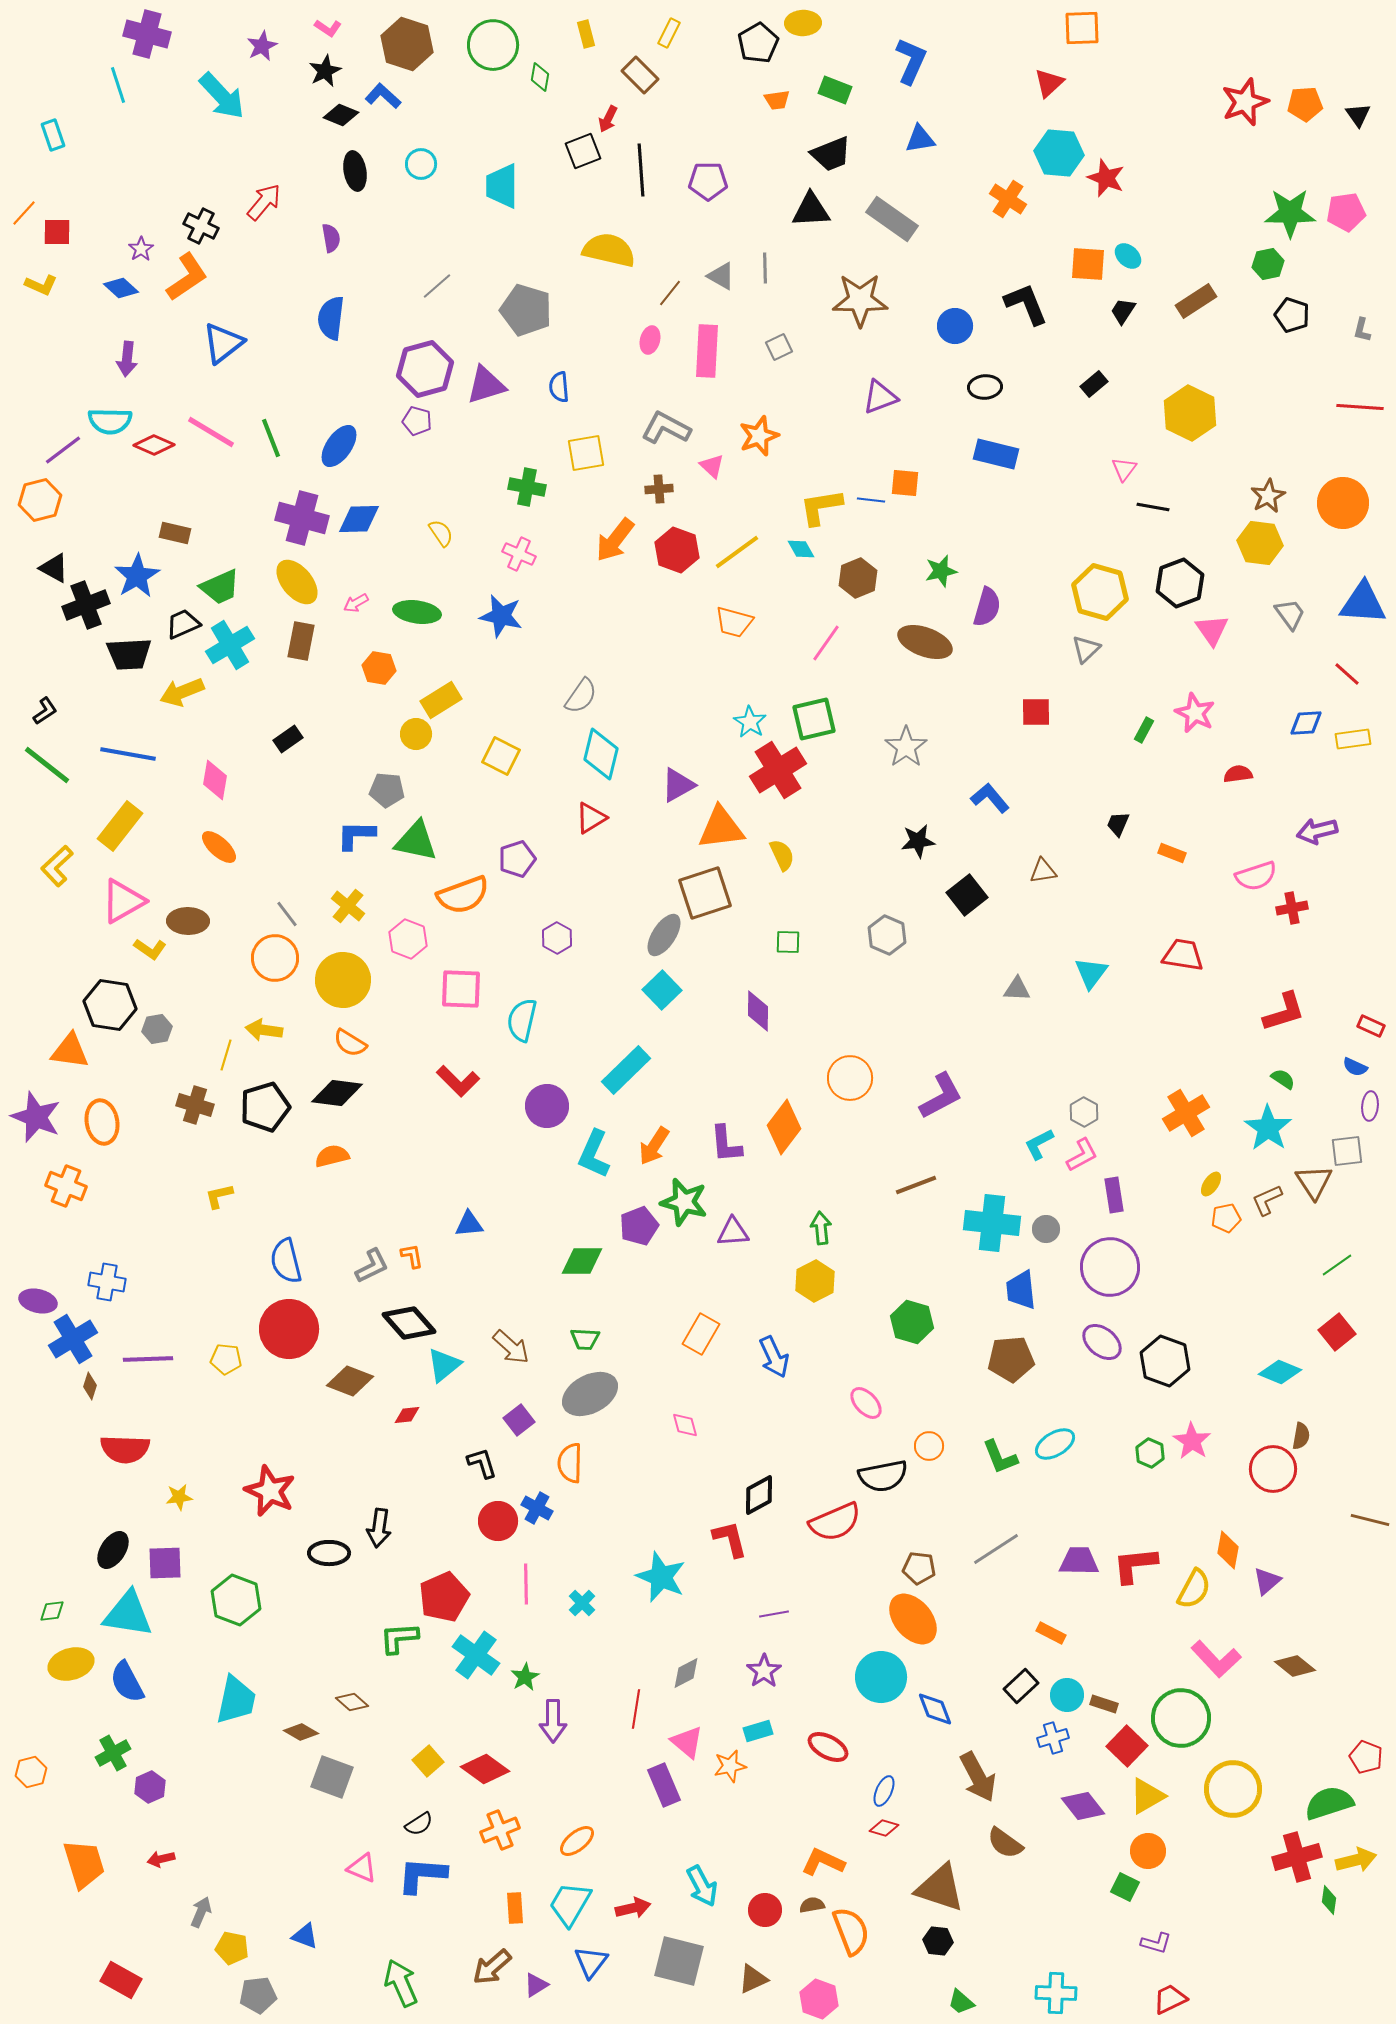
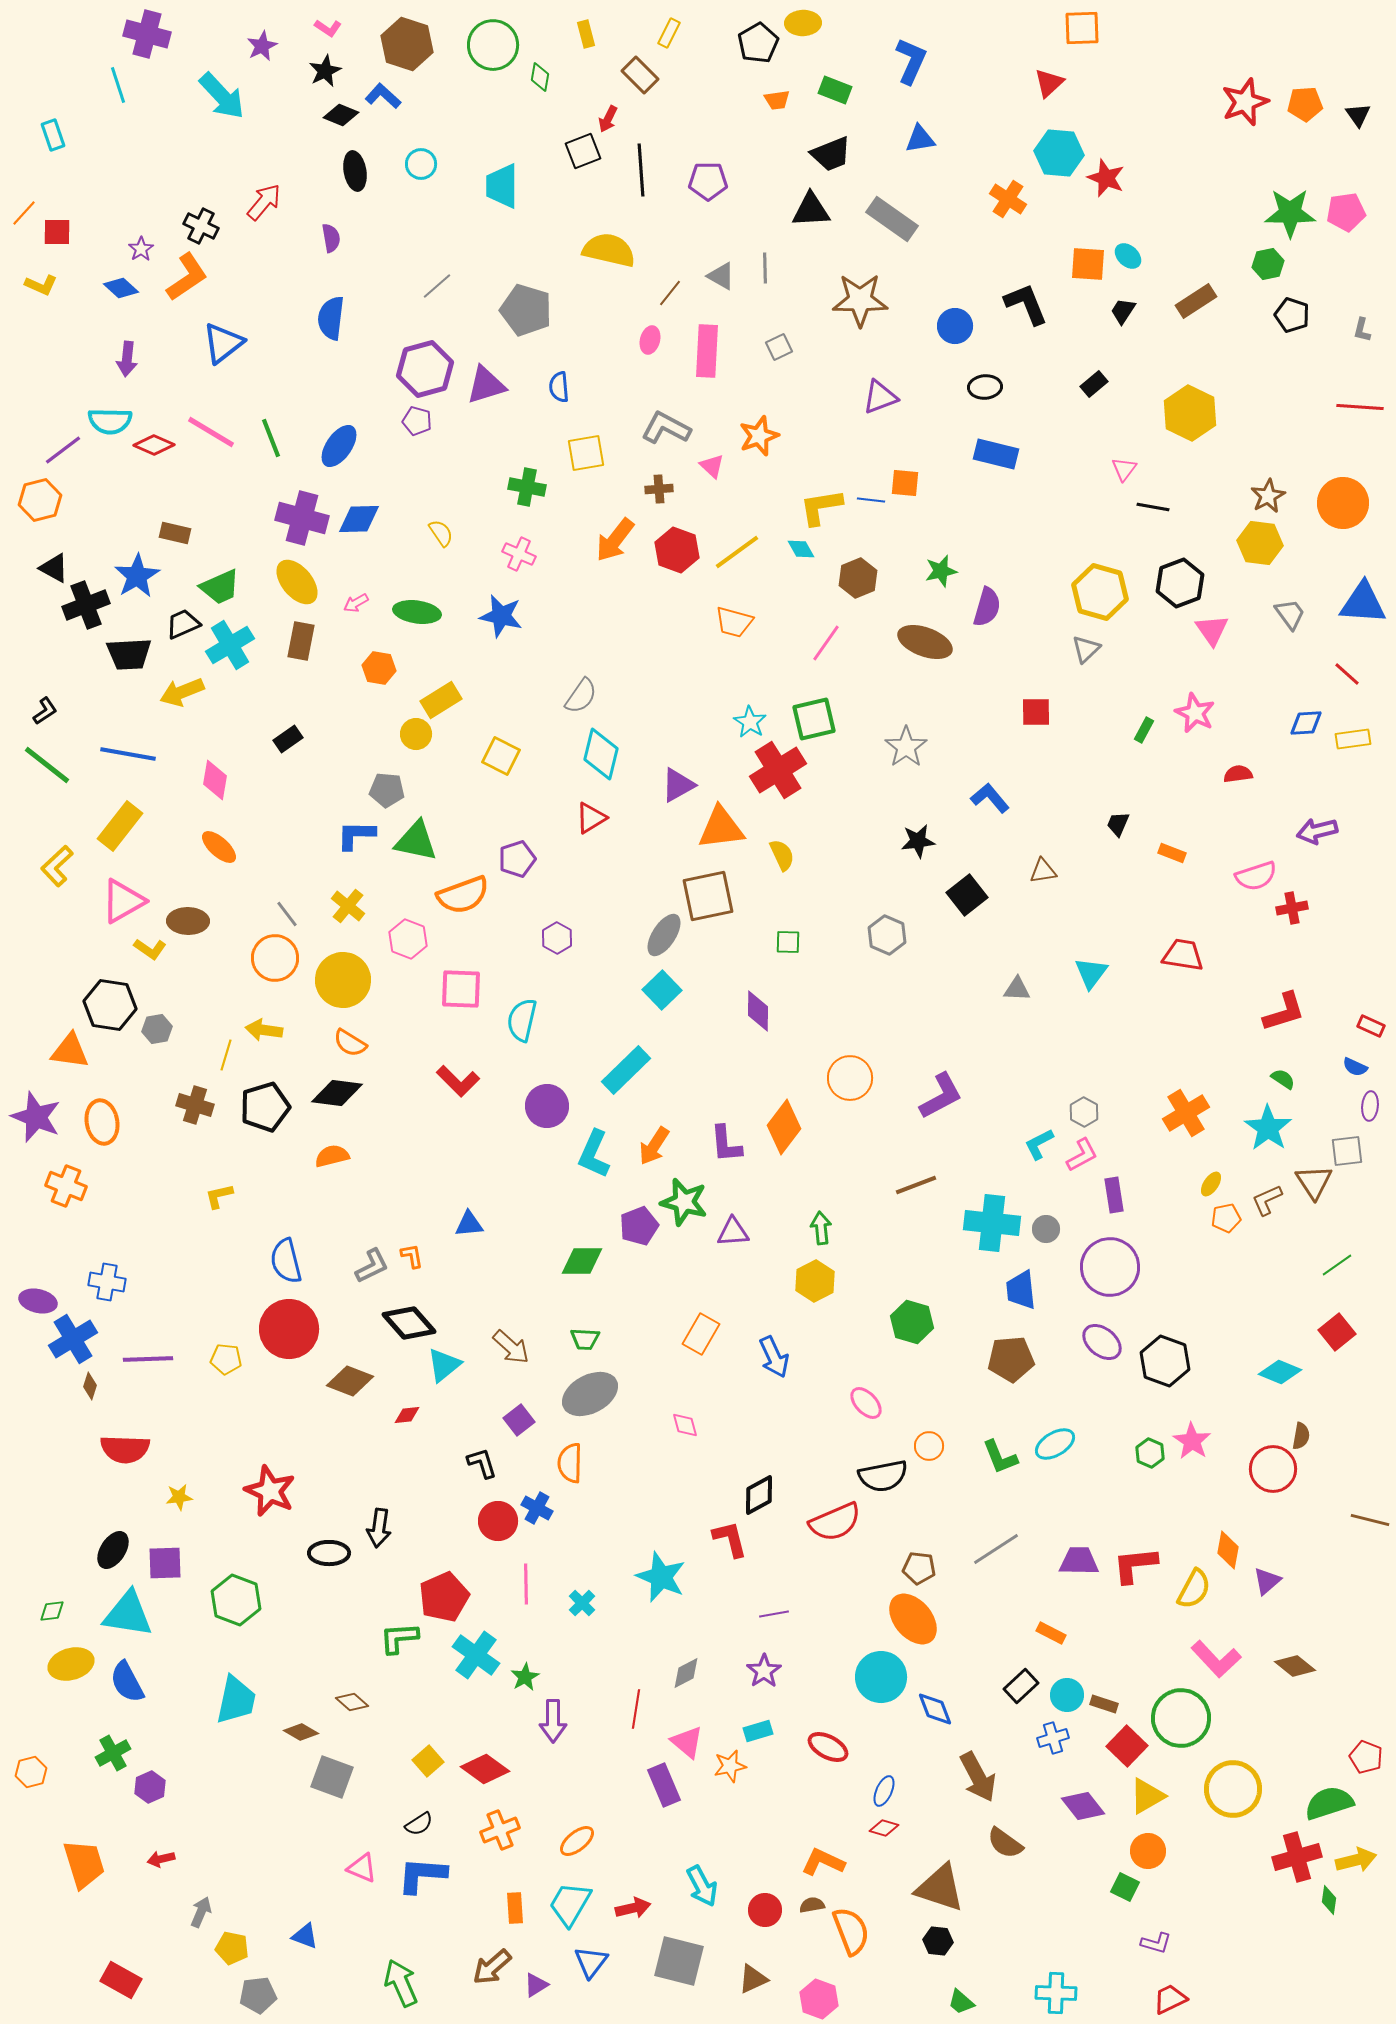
brown square at (705, 893): moved 3 px right, 3 px down; rotated 6 degrees clockwise
